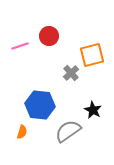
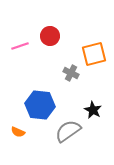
red circle: moved 1 px right
orange square: moved 2 px right, 1 px up
gray cross: rotated 21 degrees counterclockwise
orange semicircle: moved 4 px left; rotated 96 degrees clockwise
